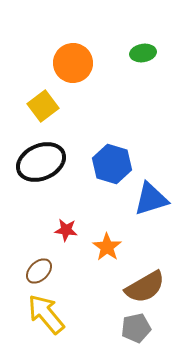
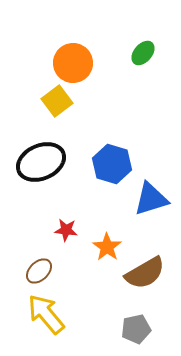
green ellipse: rotated 40 degrees counterclockwise
yellow square: moved 14 px right, 5 px up
brown semicircle: moved 14 px up
gray pentagon: moved 1 px down
